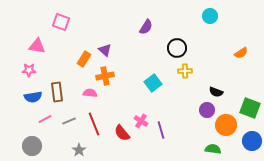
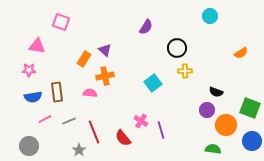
red line: moved 8 px down
red semicircle: moved 1 px right, 5 px down
gray circle: moved 3 px left
